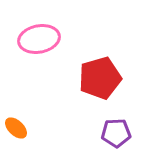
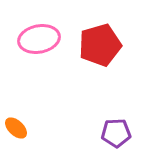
red pentagon: moved 33 px up
